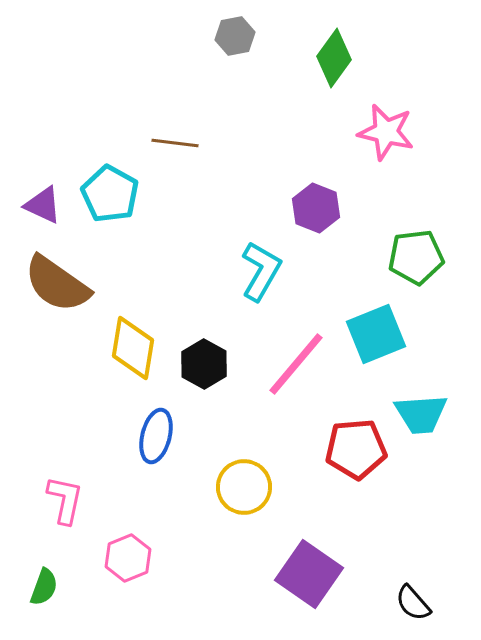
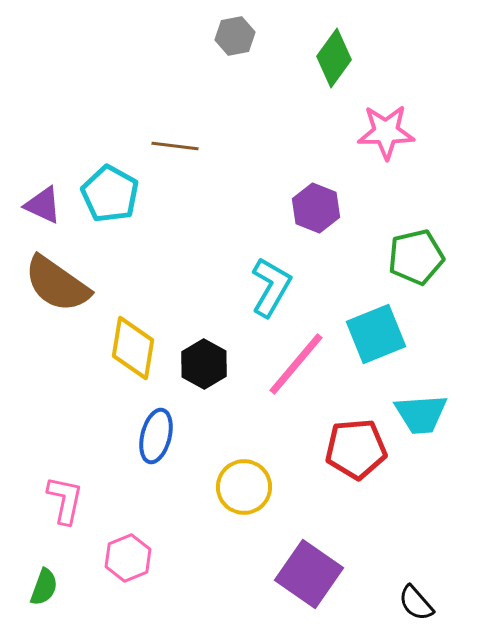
pink star: rotated 14 degrees counterclockwise
brown line: moved 3 px down
green pentagon: rotated 6 degrees counterclockwise
cyan L-shape: moved 10 px right, 16 px down
black semicircle: moved 3 px right
